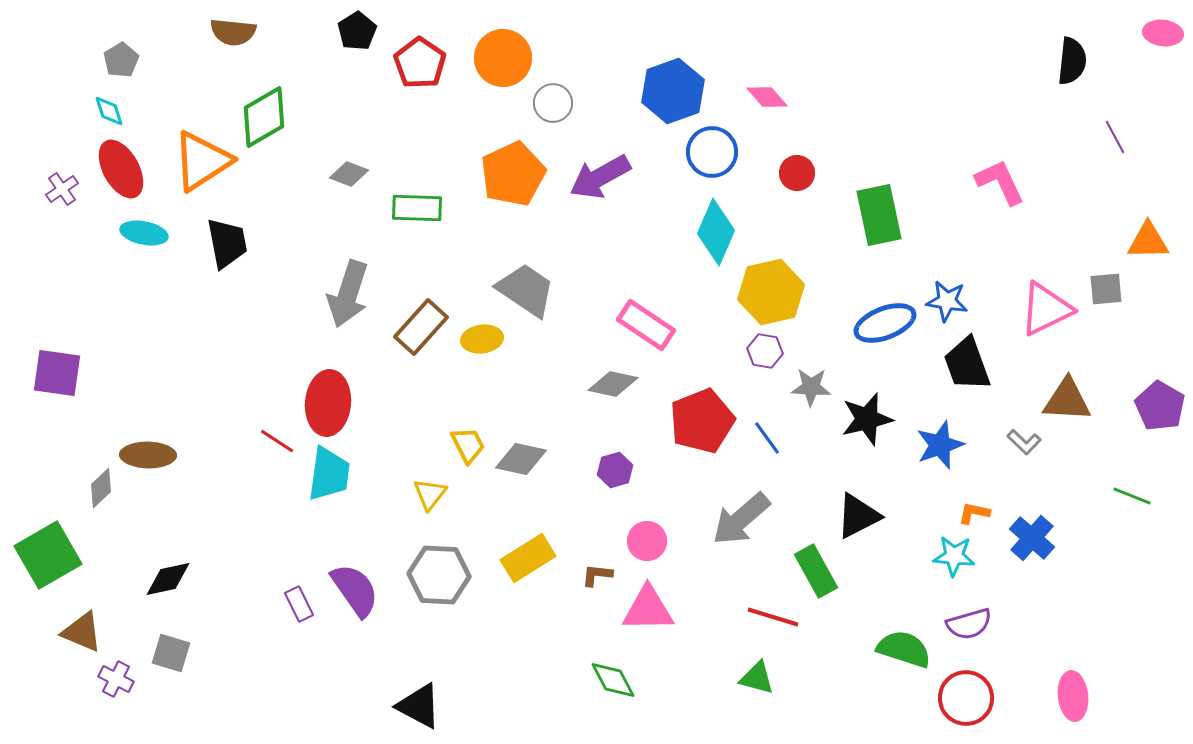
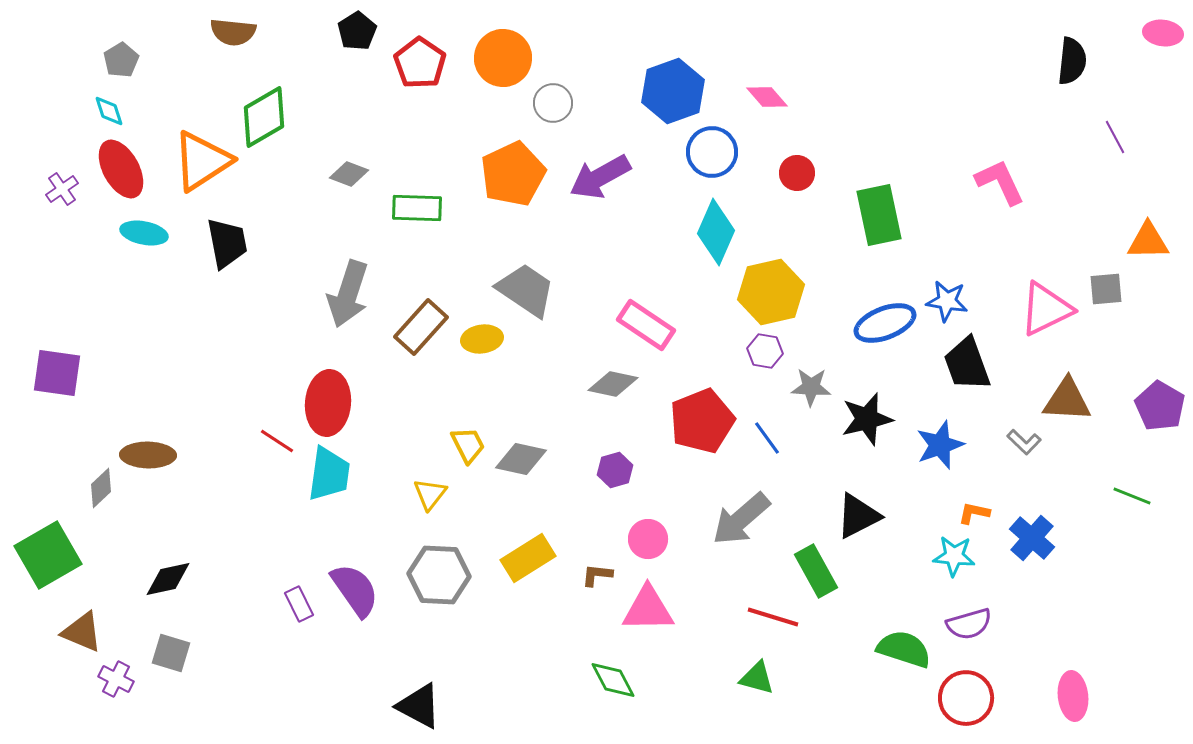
pink circle at (647, 541): moved 1 px right, 2 px up
